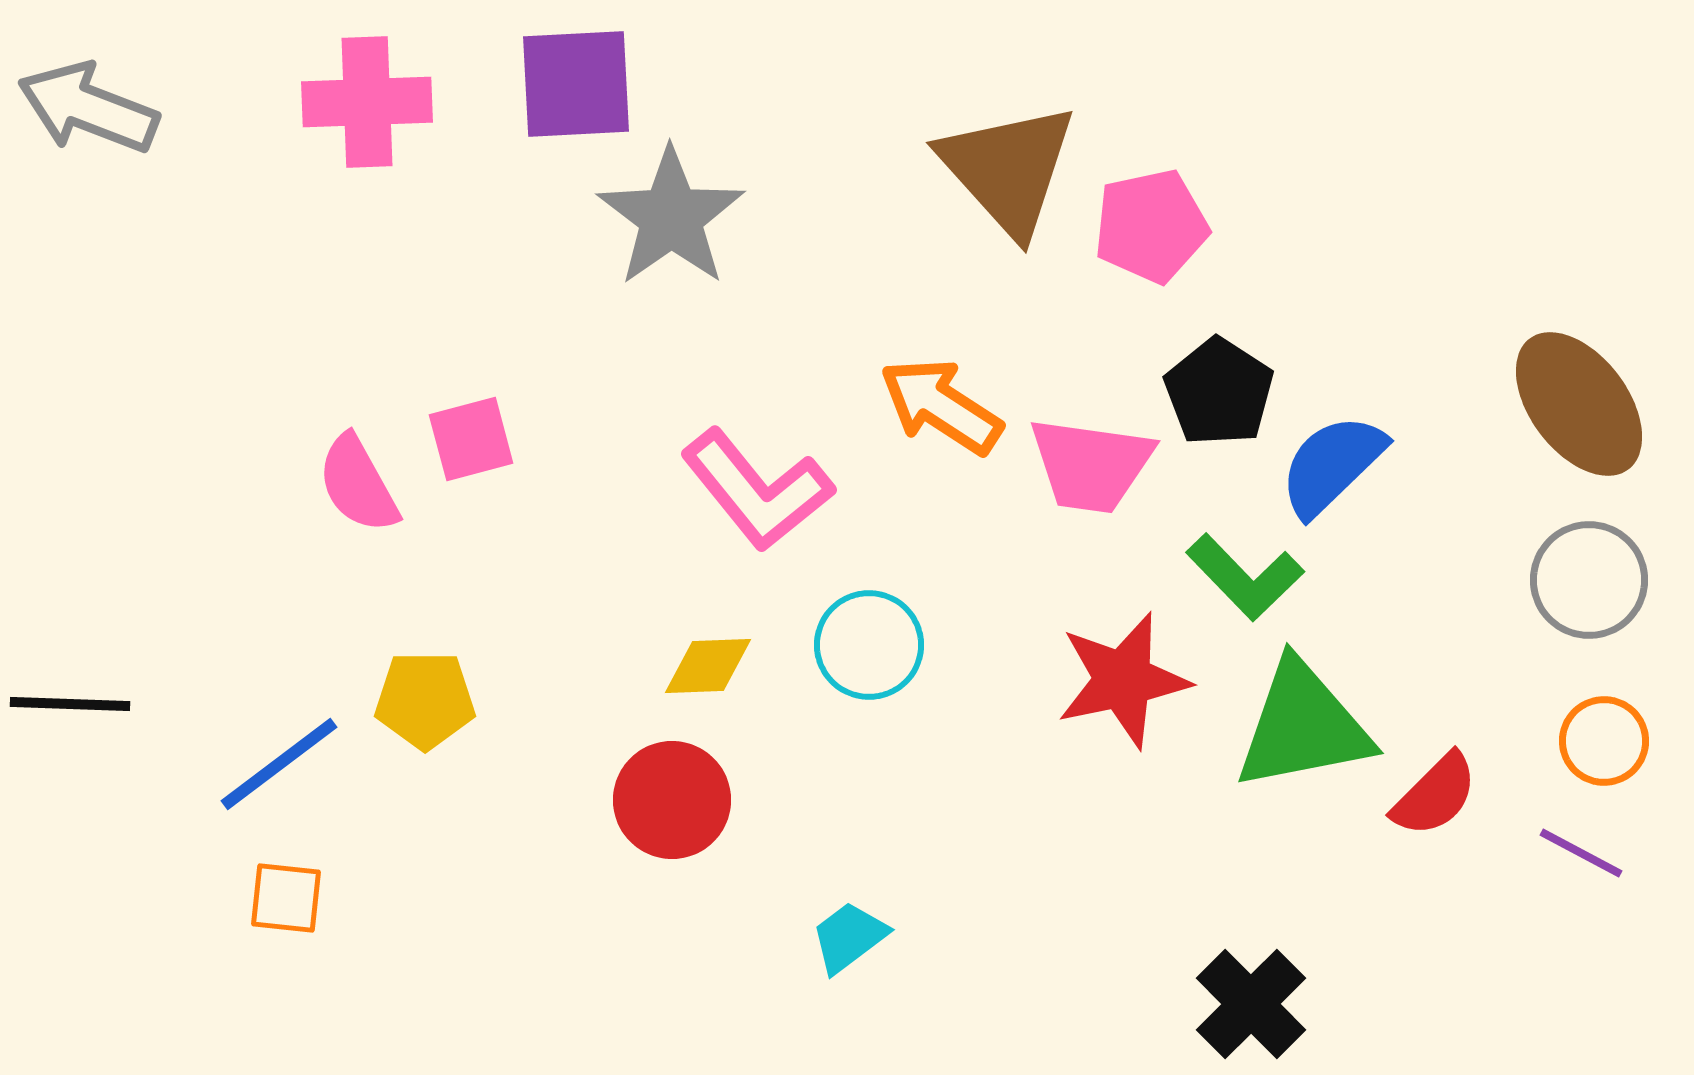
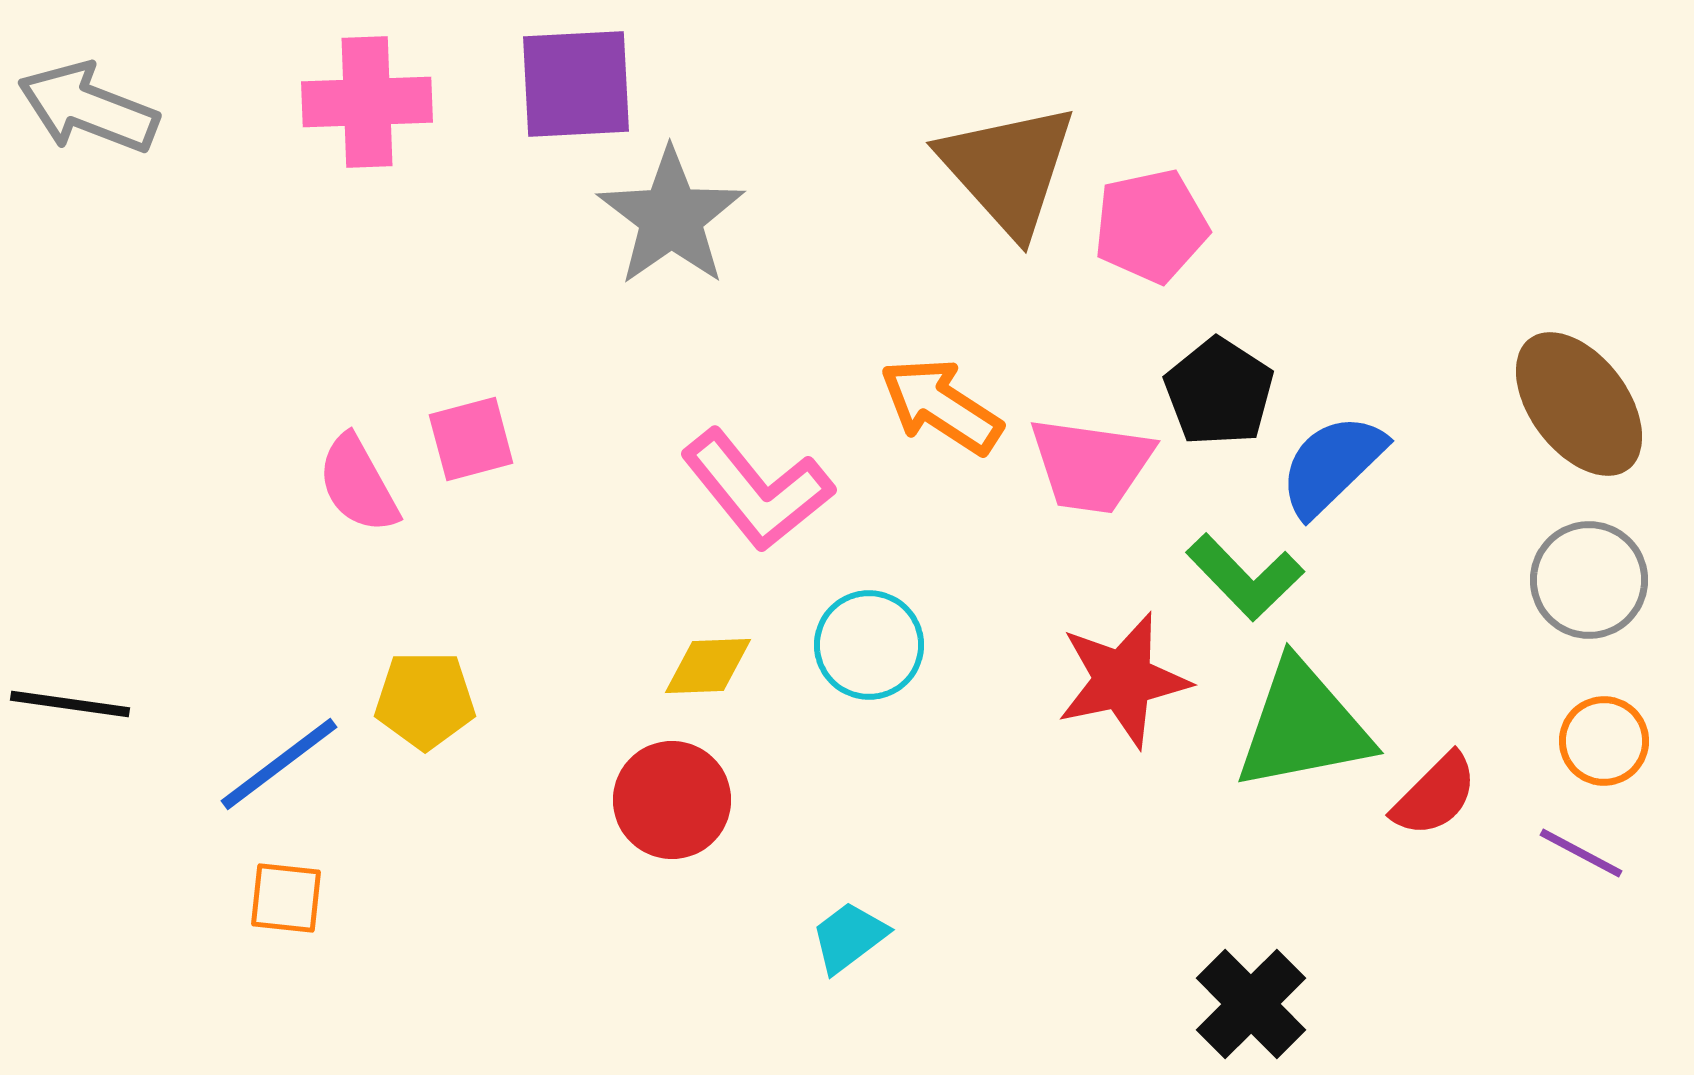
black line: rotated 6 degrees clockwise
